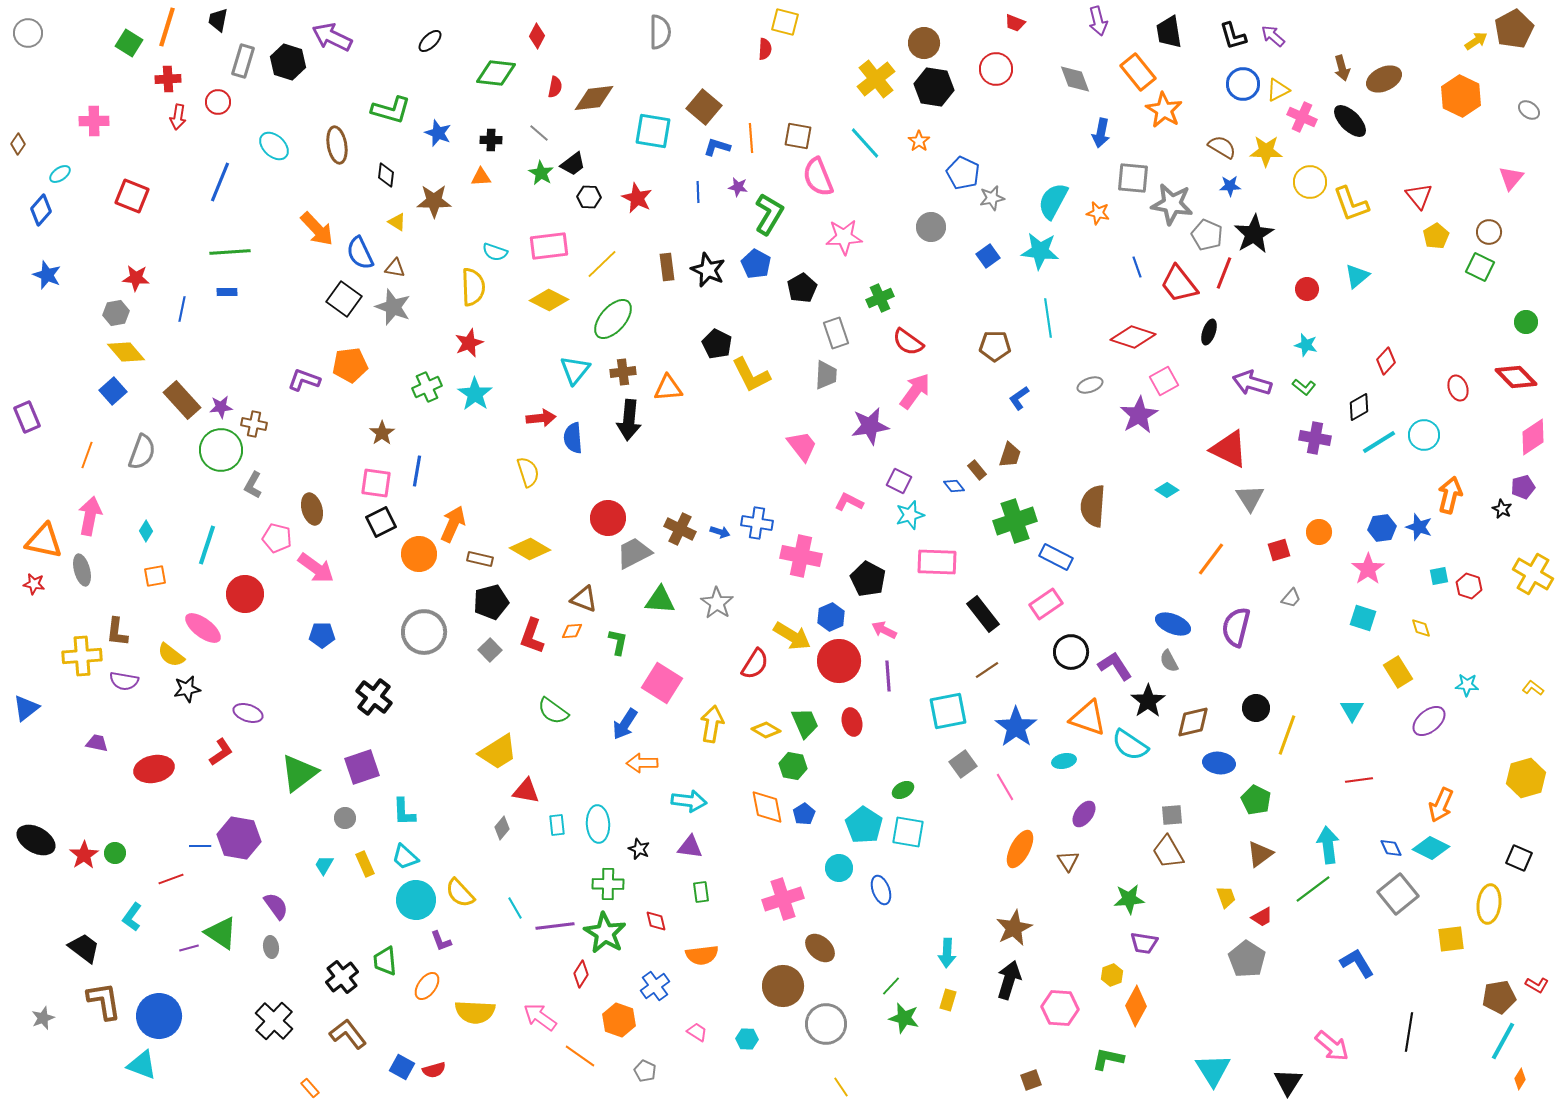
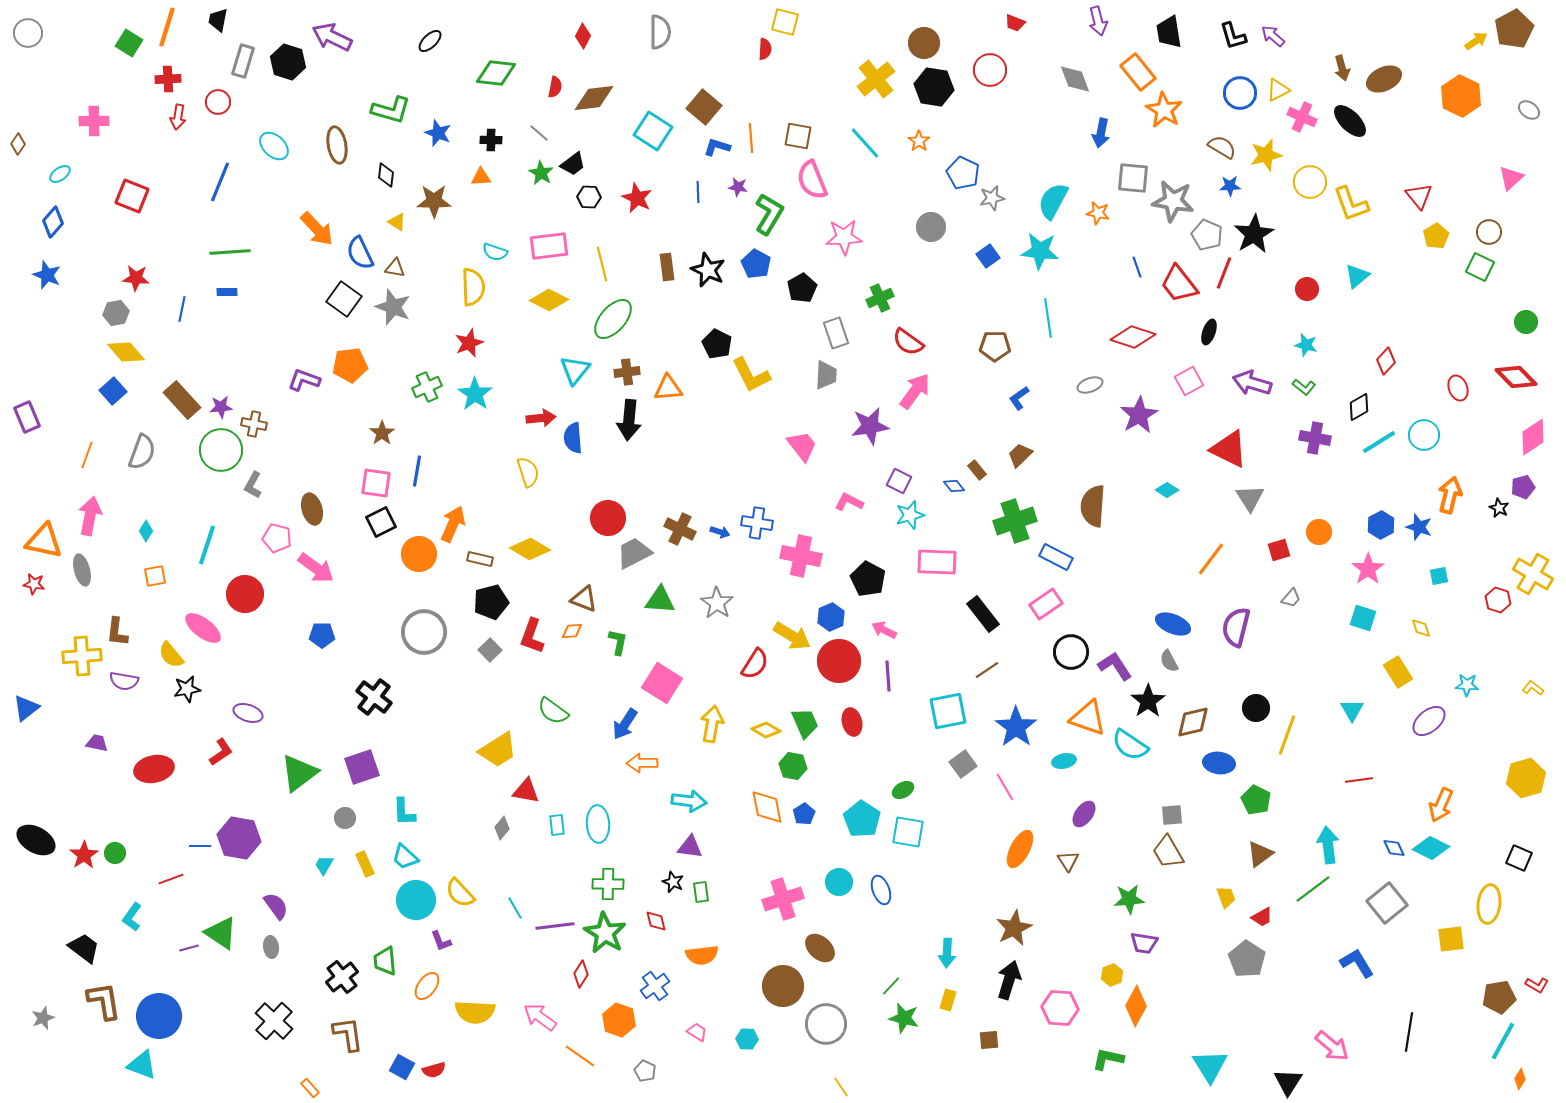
red diamond at (537, 36): moved 46 px right
red circle at (996, 69): moved 6 px left, 1 px down
blue circle at (1243, 84): moved 3 px left, 9 px down
cyan square at (653, 131): rotated 24 degrees clockwise
yellow star at (1266, 151): moved 4 px down; rotated 16 degrees counterclockwise
pink semicircle at (818, 177): moved 6 px left, 3 px down
pink triangle at (1511, 178): rotated 8 degrees clockwise
gray star at (1172, 204): moved 1 px right, 3 px up
blue diamond at (41, 210): moved 12 px right, 12 px down
yellow line at (602, 264): rotated 60 degrees counterclockwise
brown cross at (623, 372): moved 4 px right
pink square at (1164, 381): moved 25 px right
brown trapezoid at (1010, 455): moved 10 px right; rotated 152 degrees counterclockwise
black star at (1502, 509): moved 3 px left, 1 px up
blue hexagon at (1382, 528): moved 1 px left, 3 px up; rotated 20 degrees counterclockwise
red hexagon at (1469, 586): moved 29 px right, 14 px down
yellow semicircle at (171, 655): rotated 12 degrees clockwise
yellow trapezoid at (498, 752): moved 2 px up
cyan pentagon at (864, 825): moved 2 px left, 6 px up
blue diamond at (1391, 848): moved 3 px right
black star at (639, 849): moved 34 px right, 33 px down
cyan circle at (839, 868): moved 14 px down
gray square at (1398, 894): moved 11 px left, 9 px down
brown L-shape at (348, 1034): rotated 30 degrees clockwise
cyan triangle at (1213, 1070): moved 3 px left, 4 px up
brown square at (1031, 1080): moved 42 px left, 40 px up; rotated 15 degrees clockwise
